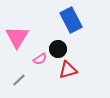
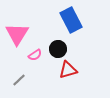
pink triangle: moved 3 px up
pink semicircle: moved 5 px left, 4 px up
